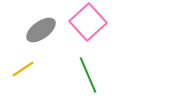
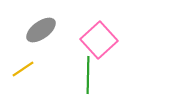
pink square: moved 11 px right, 18 px down
green line: rotated 24 degrees clockwise
